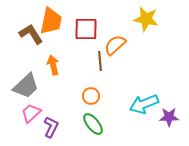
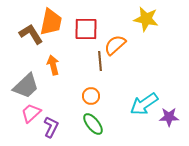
orange trapezoid: moved 1 px down
cyan arrow: rotated 12 degrees counterclockwise
